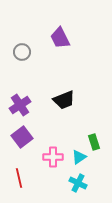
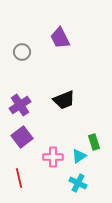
cyan triangle: moved 1 px up
